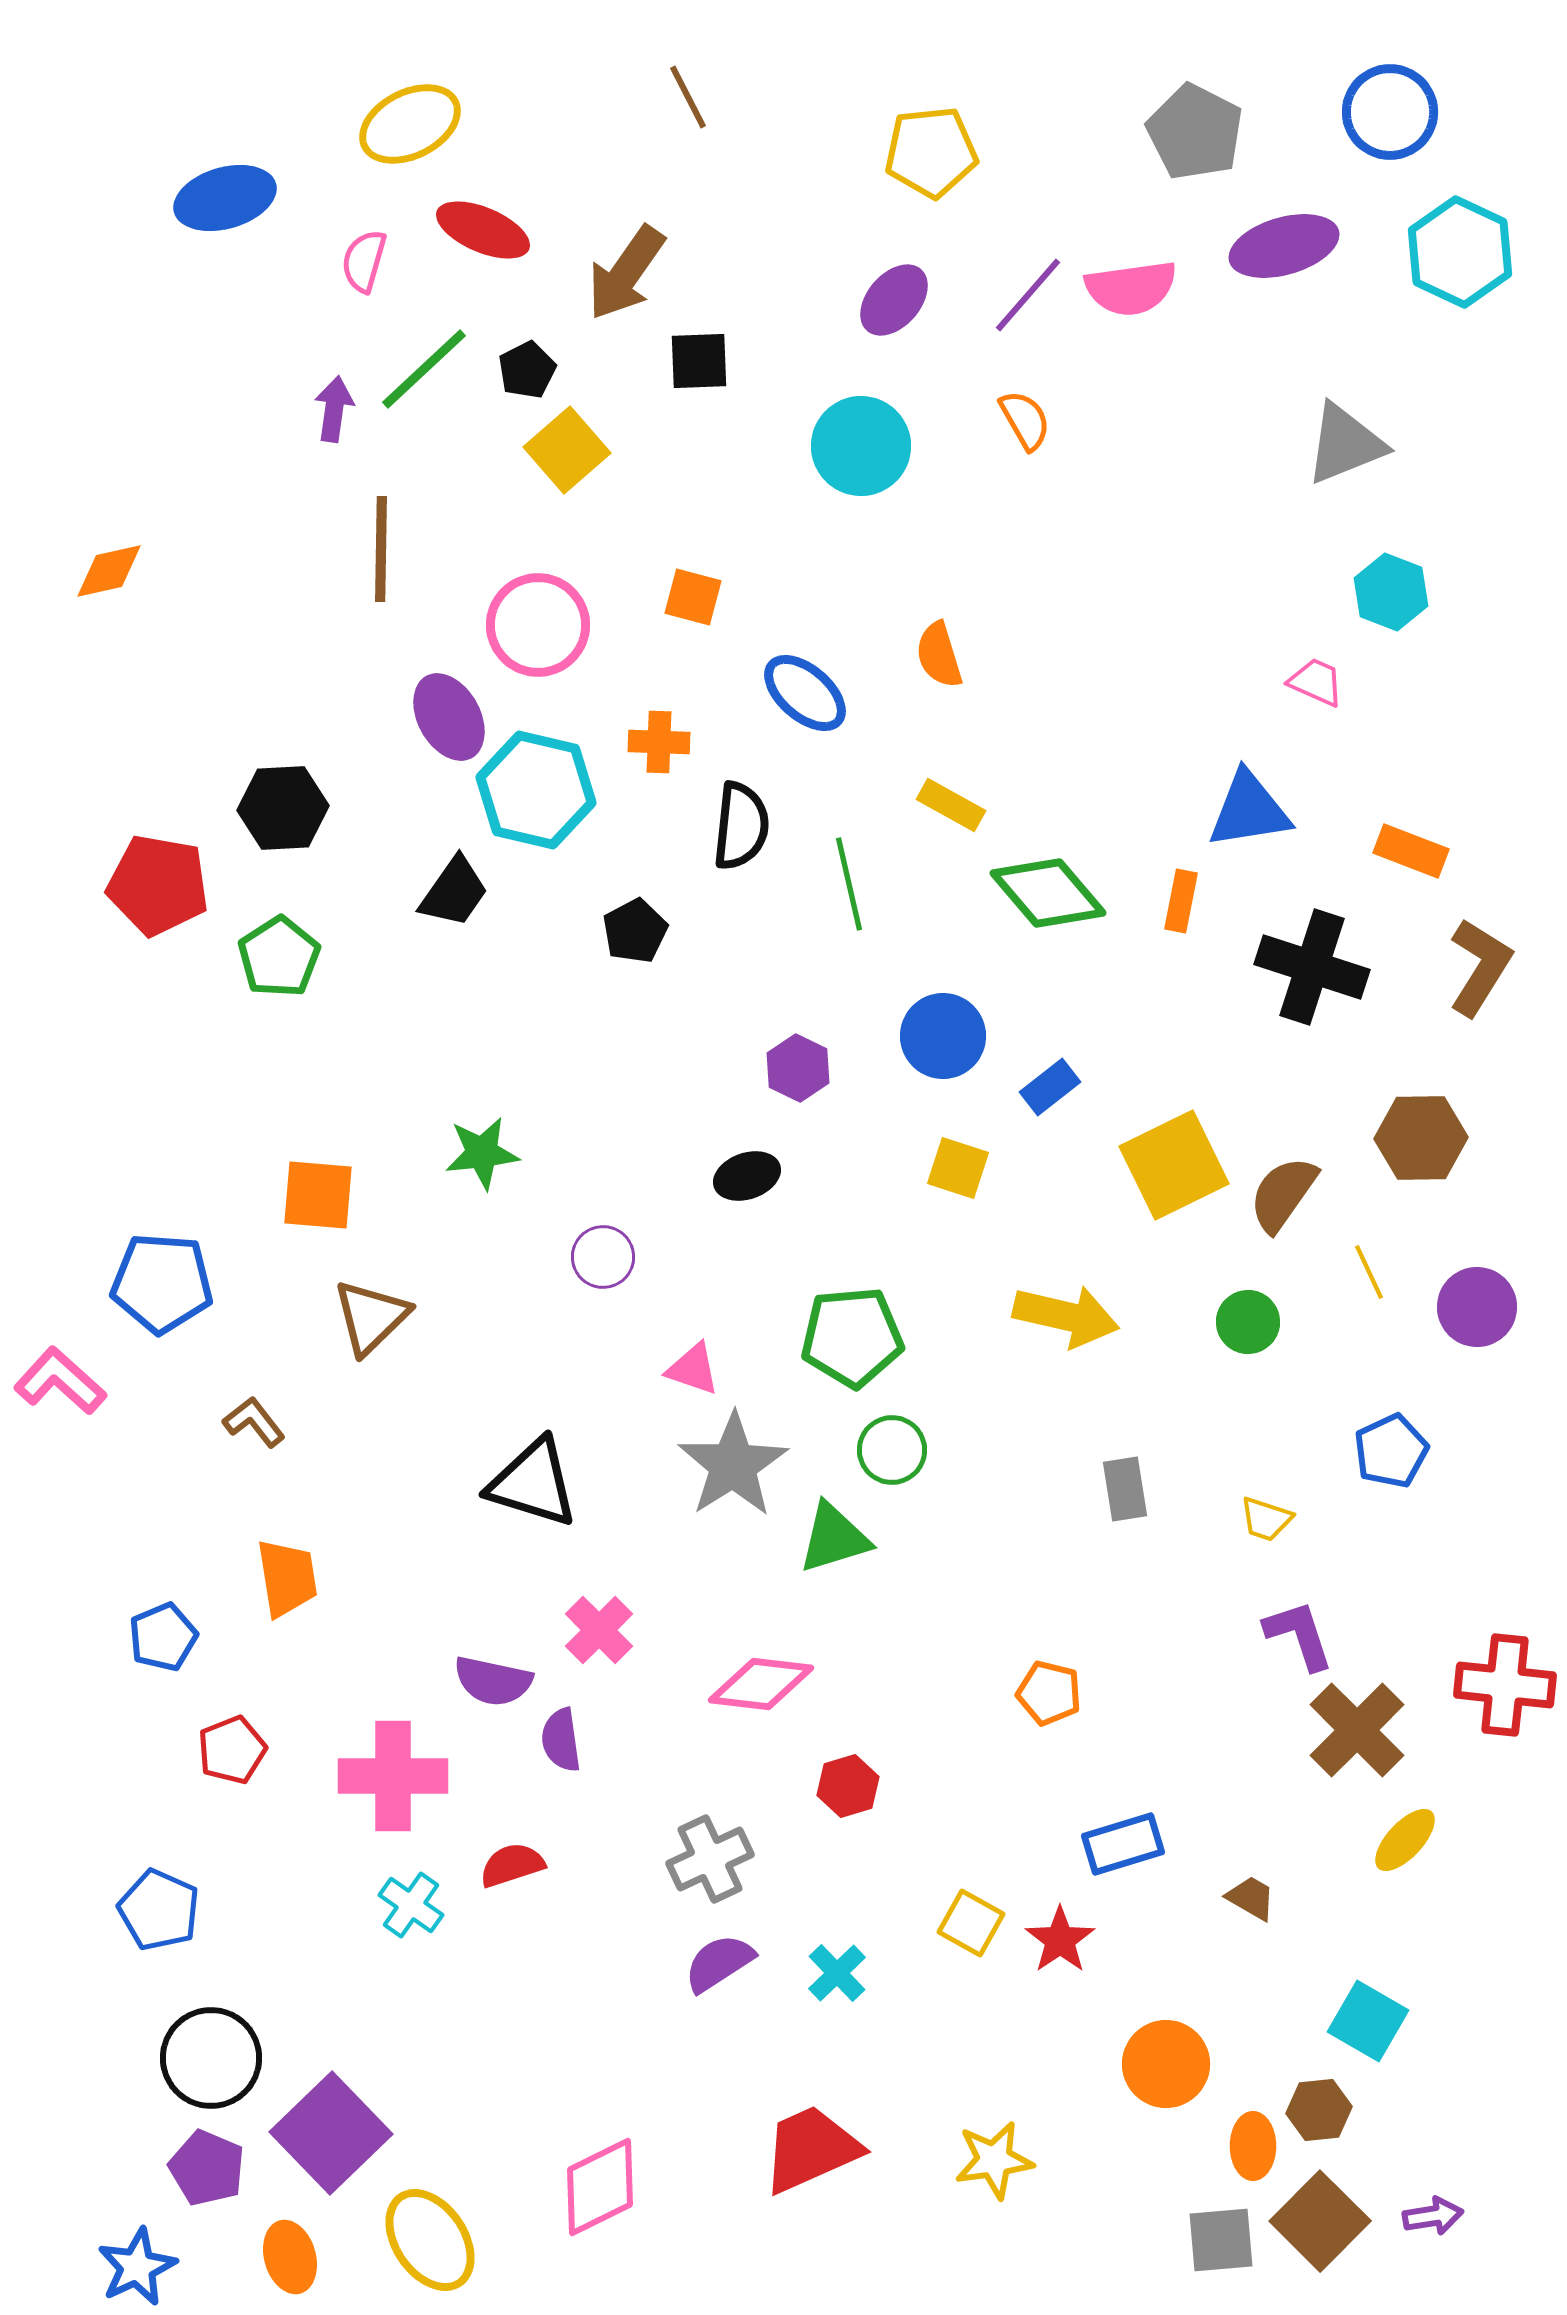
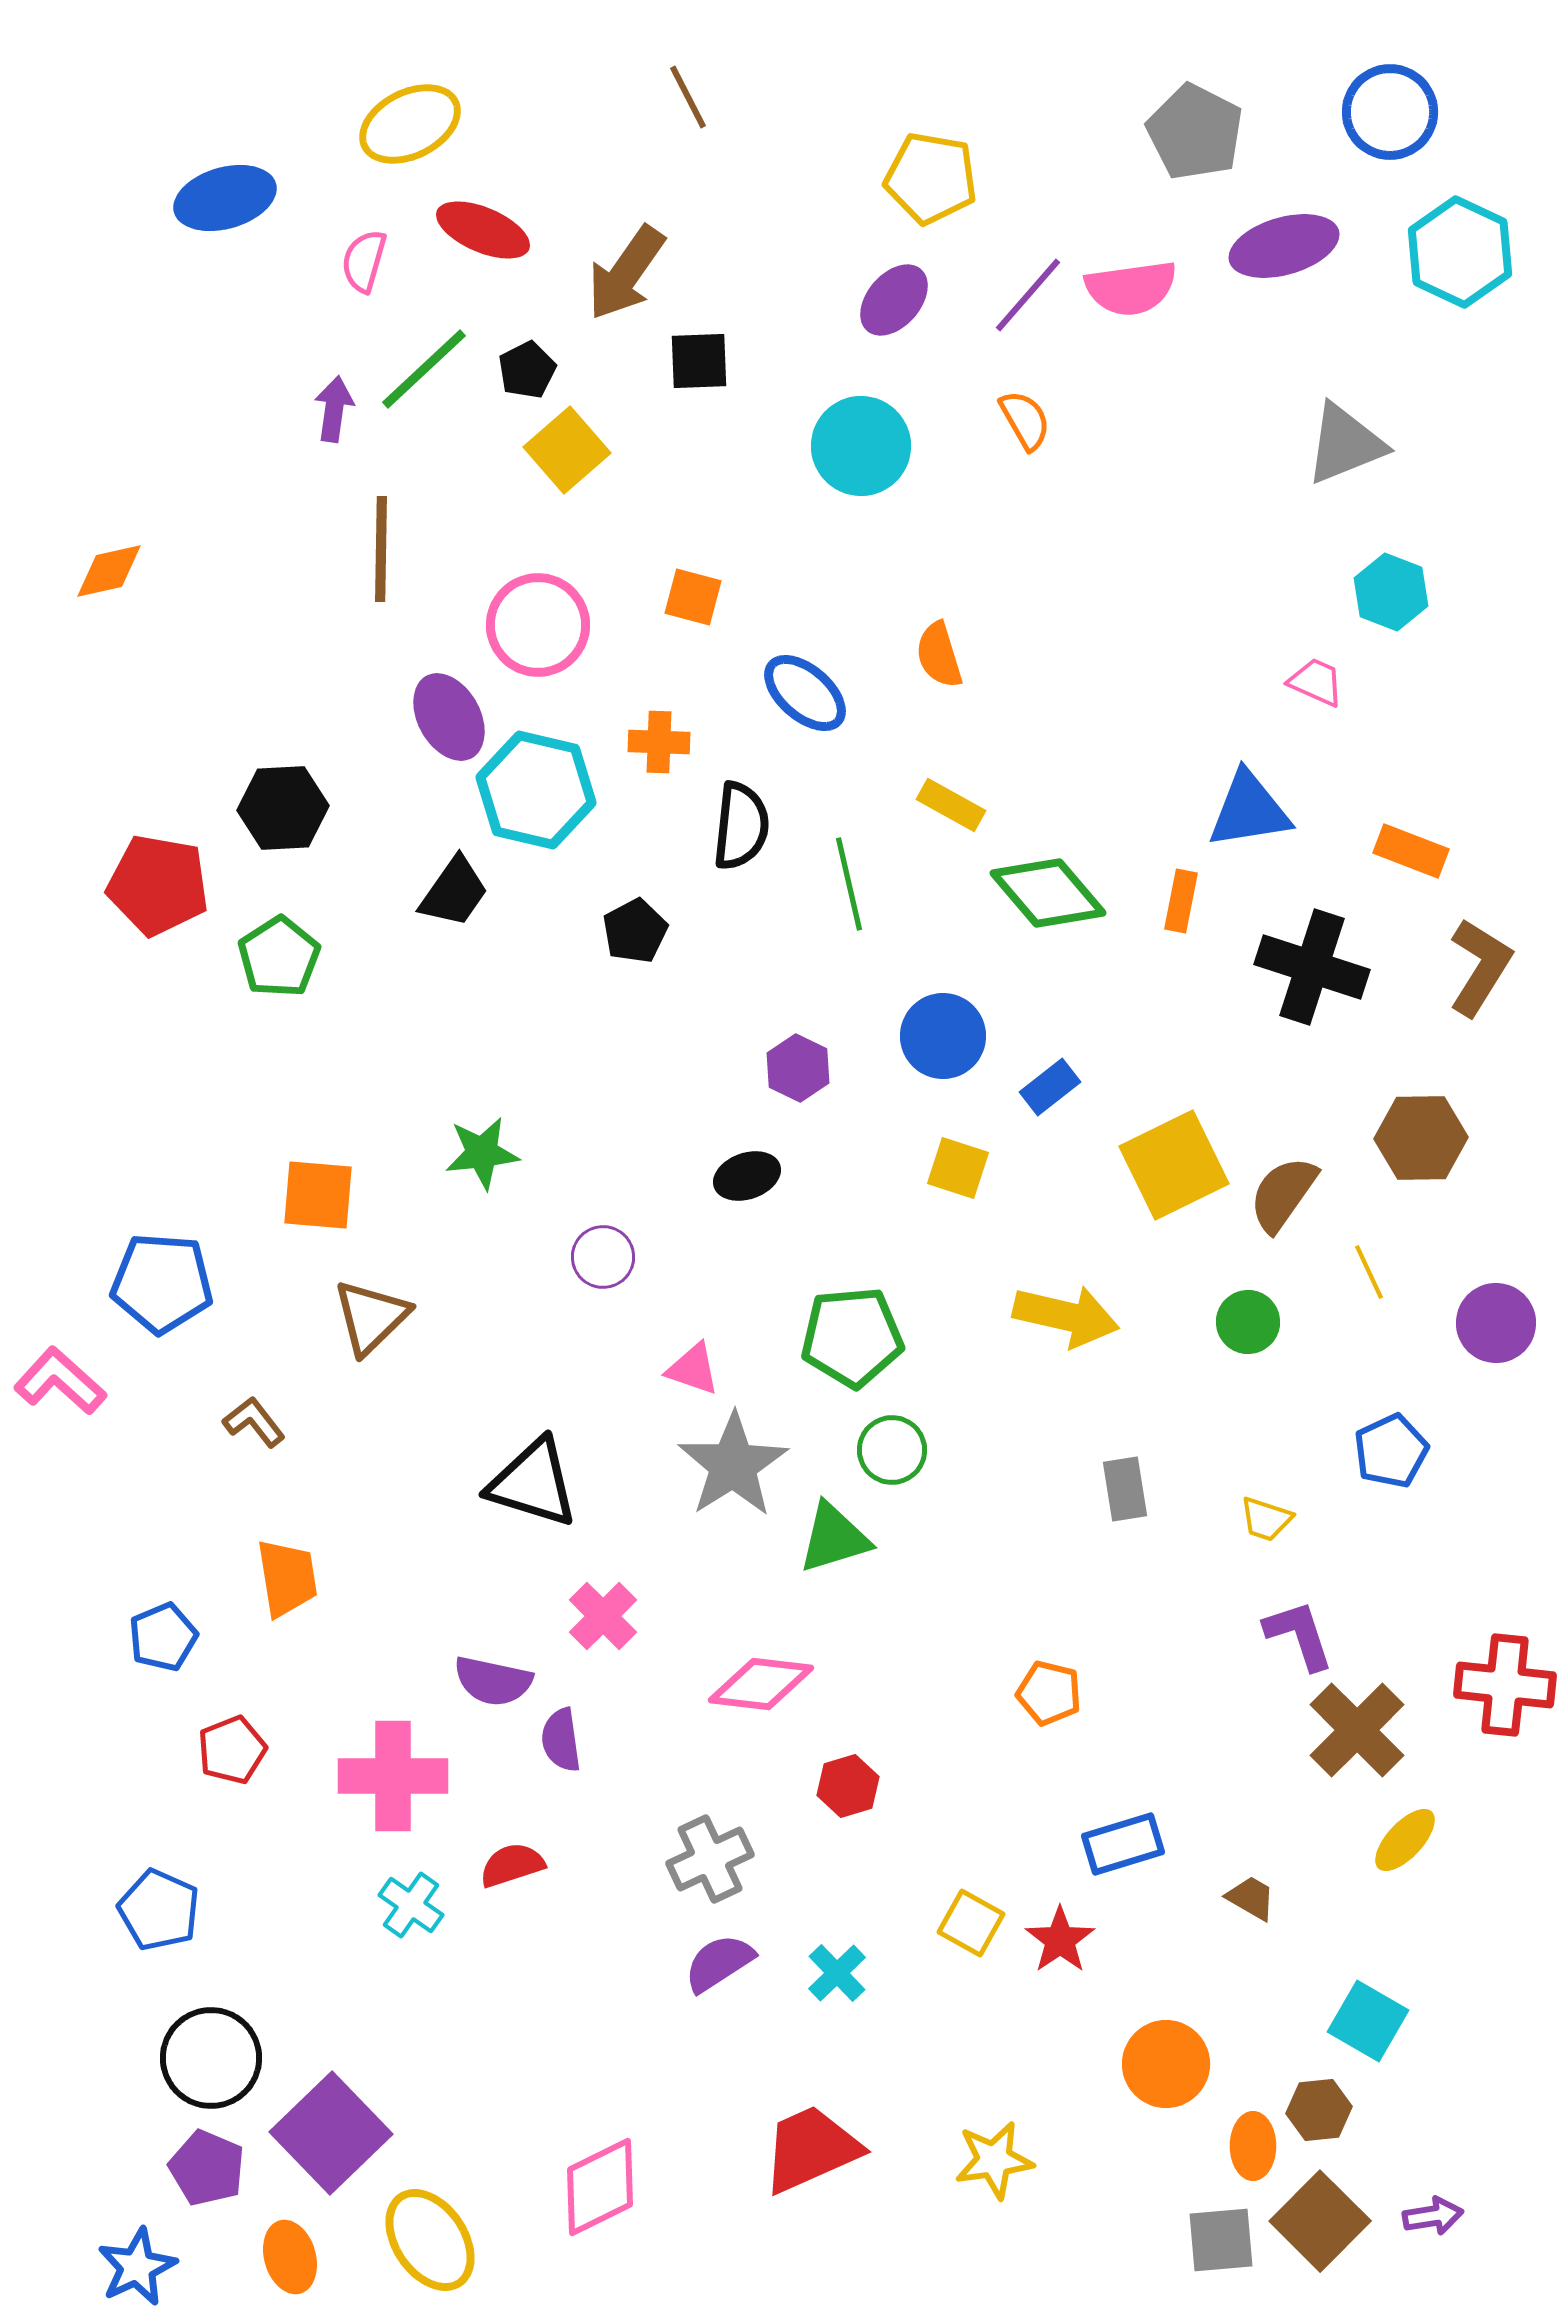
yellow pentagon at (931, 152): moved 26 px down; rotated 16 degrees clockwise
purple circle at (1477, 1307): moved 19 px right, 16 px down
pink cross at (599, 1630): moved 4 px right, 14 px up
